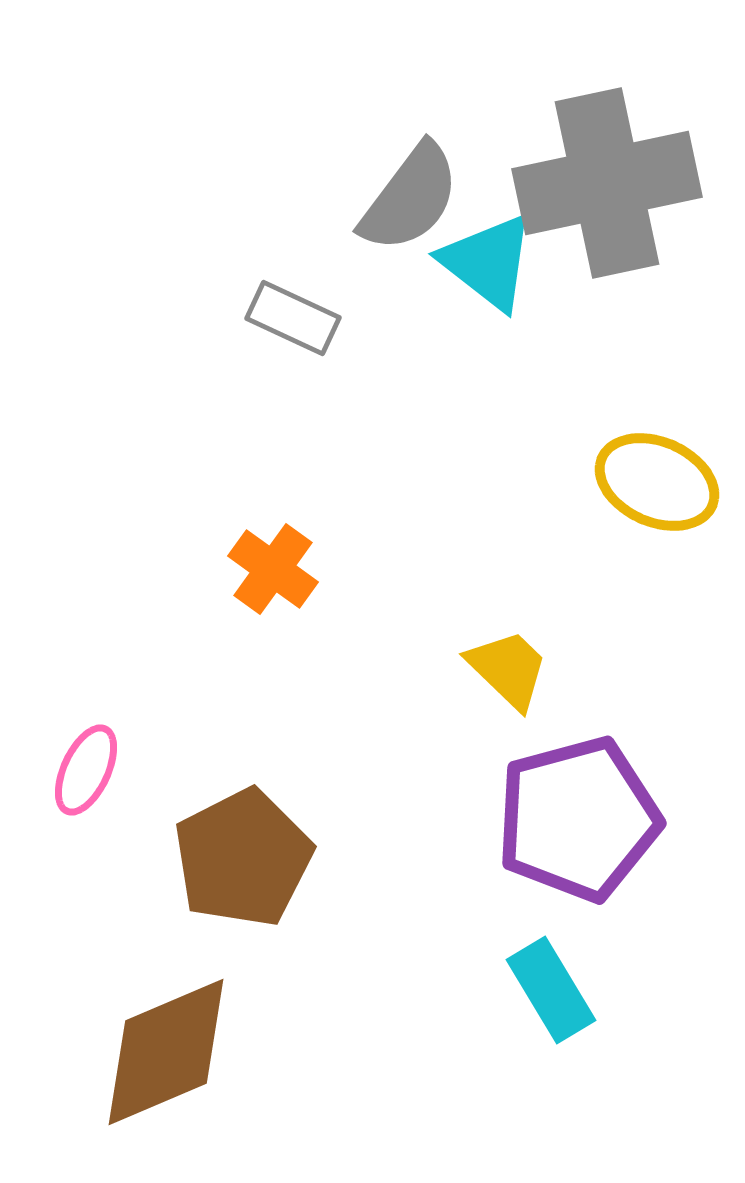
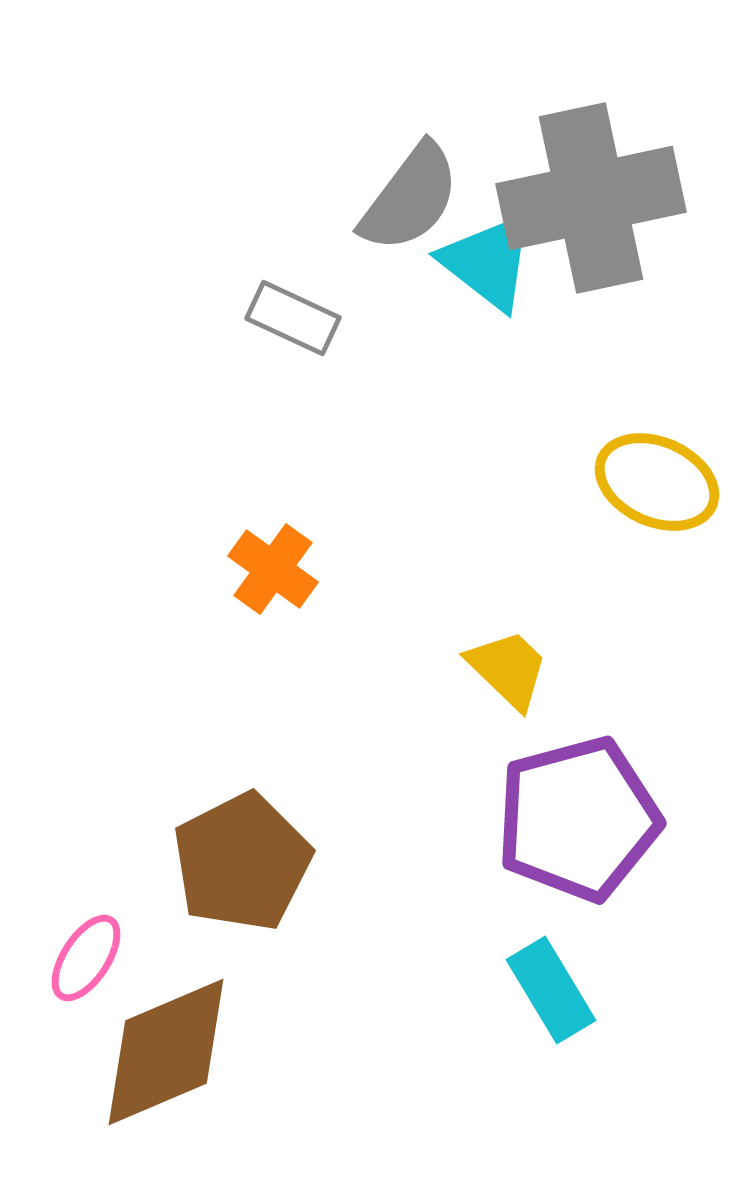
gray cross: moved 16 px left, 15 px down
pink ellipse: moved 188 px down; rotated 8 degrees clockwise
brown pentagon: moved 1 px left, 4 px down
